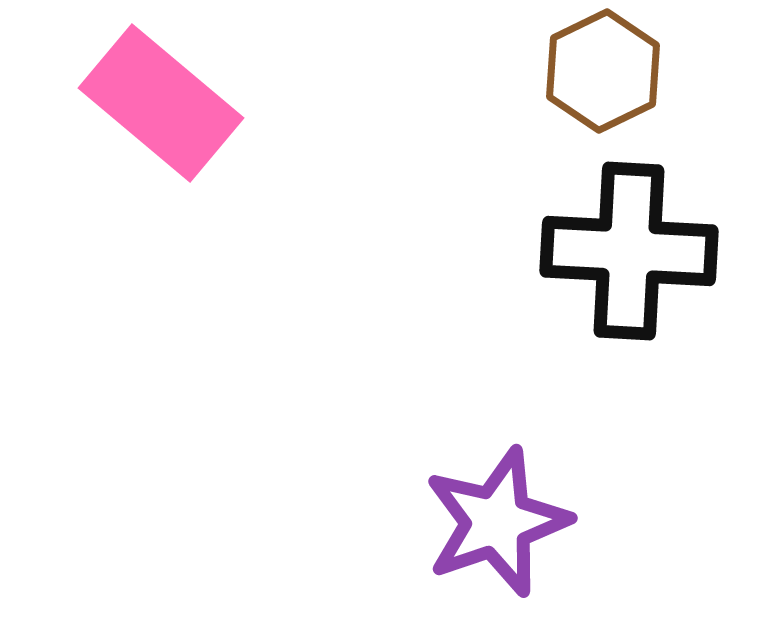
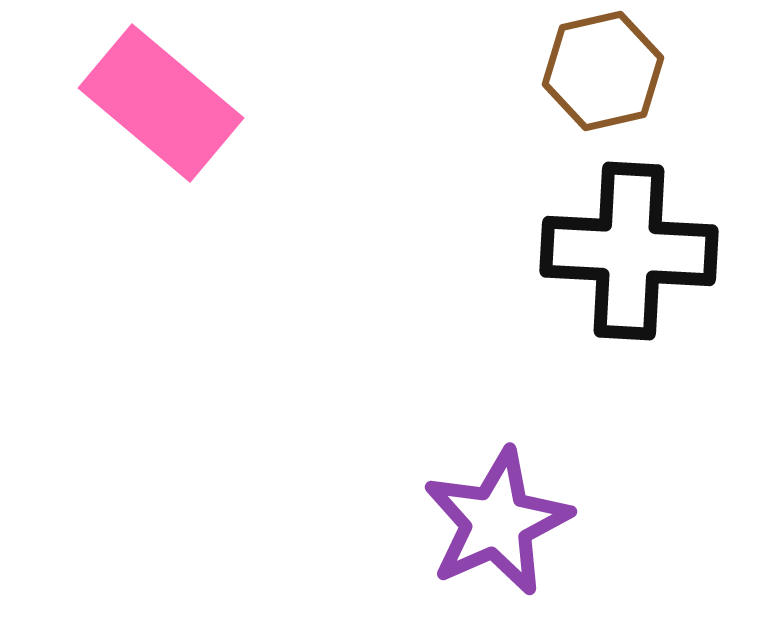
brown hexagon: rotated 13 degrees clockwise
purple star: rotated 5 degrees counterclockwise
